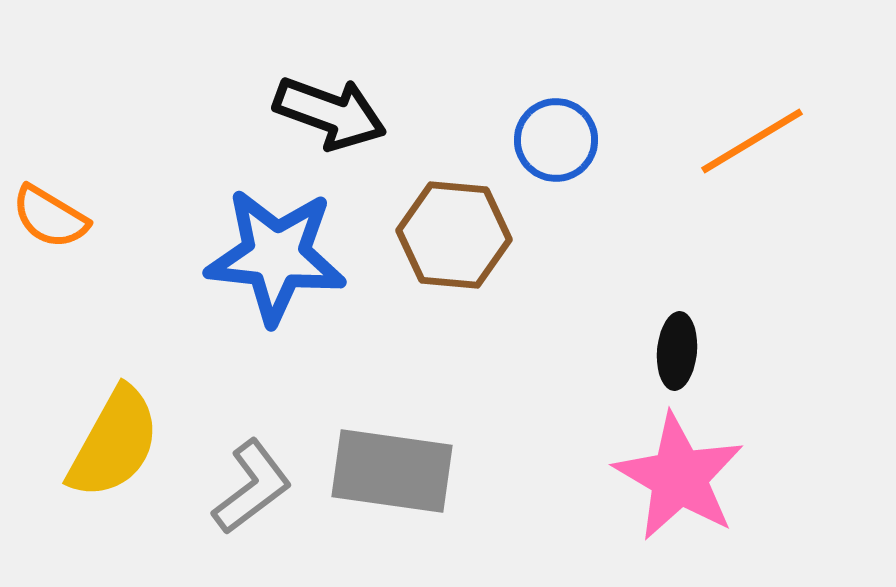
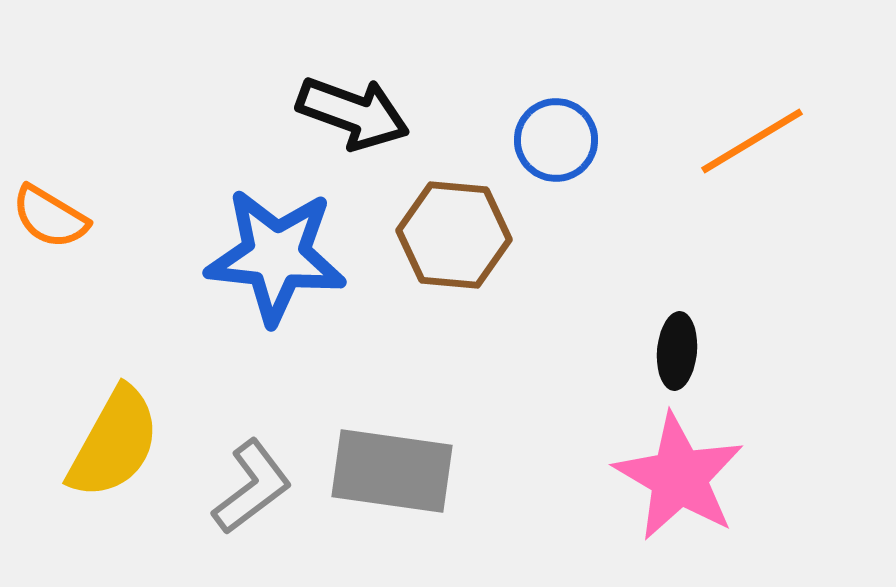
black arrow: moved 23 px right
